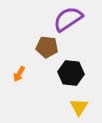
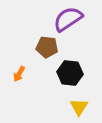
black hexagon: moved 1 px left
